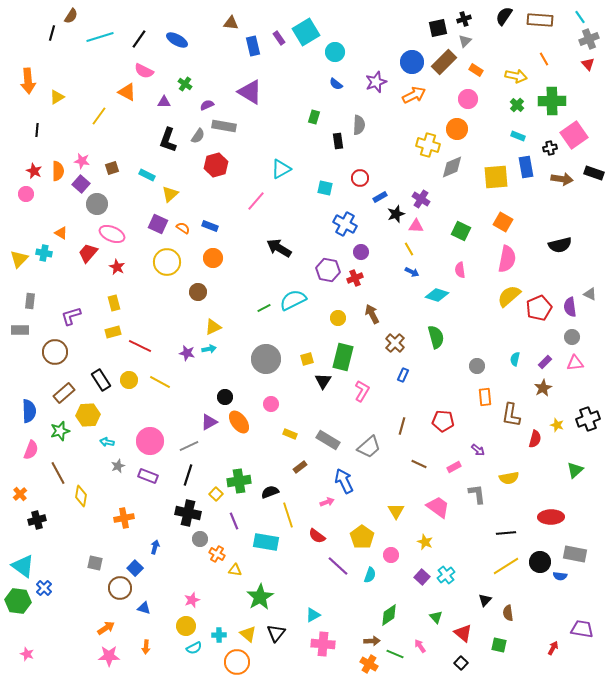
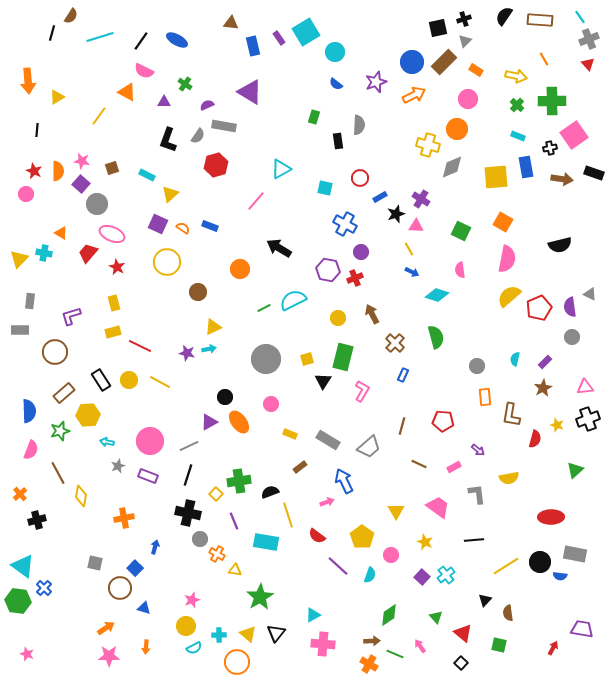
black line at (139, 39): moved 2 px right, 2 px down
orange circle at (213, 258): moved 27 px right, 11 px down
pink triangle at (575, 363): moved 10 px right, 24 px down
black line at (506, 533): moved 32 px left, 7 px down
